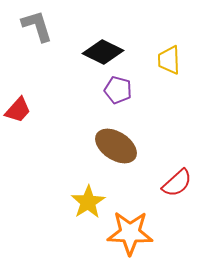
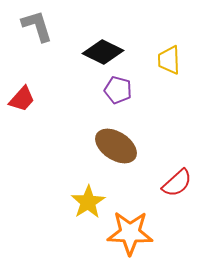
red trapezoid: moved 4 px right, 11 px up
